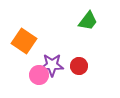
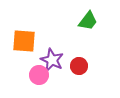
orange square: rotated 30 degrees counterclockwise
purple star: moved 5 px up; rotated 25 degrees clockwise
